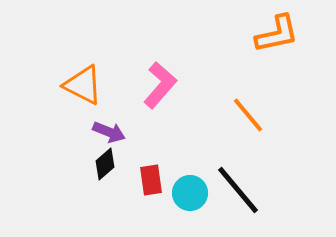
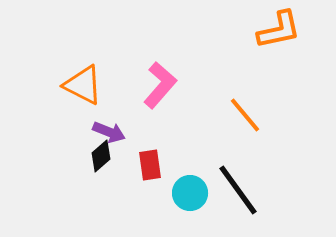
orange L-shape: moved 2 px right, 4 px up
orange line: moved 3 px left
black diamond: moved 4 px left, 8 px up
red rectangle: moved 1 px left, 15 px up
black line: rotated 4 degrees clockwise
